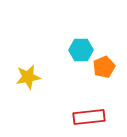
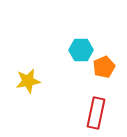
yellow star: moved 4 px down
red rectangle: moved 7 px right, 4 px up; rotated 72 degrees counterclockwise
